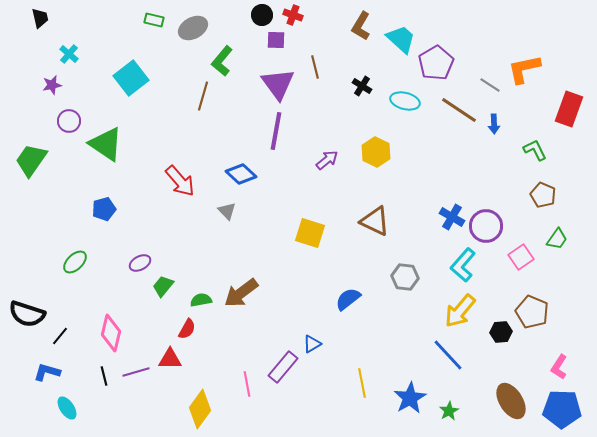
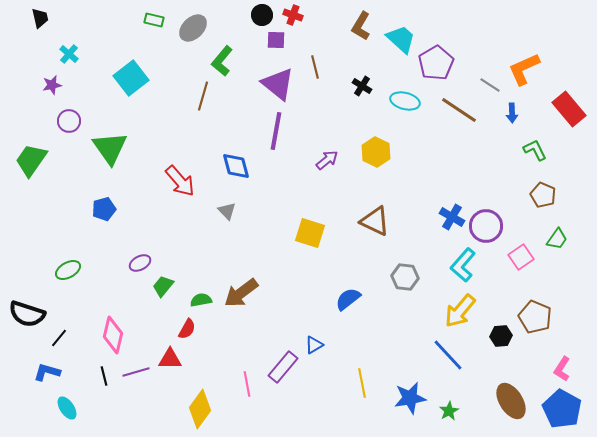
gray ellipse at (193, 28): rotated 16 degrees counterclockwise
orange L-shape at (524, 69): rotated 12 degrees counterclockwise
purple triangle at (278, 84): rotated 15 degrees counterclockwise
red rectangle at (569, 109): rotated 60 degrees counterclockwise
blue arrow at (494, 124): moved 18 px right, 11 px up
green triangle at (106, 144): moved 4 px right, 4 px down; rotated 21 degrees clockwise
blue diamond at (241, 174): moved 5 px left, 8 px up; rotated 32 degrees clockwise
green ellipse at (75, 262): moved 7 px left, 8 px down; rotated 15 degrees clockwise
brown pentagon at (532, 312): moved 3 px right, 5 px down
black hexagon at (501, 332): moved 4 px down
pink diamond at (111, 333): moved 2 px right, 2 px down
black line at (60, 336): moved 1 px left, 2 px down
blue triangle at (312, 344): moved 2 px right, 1 px down
pink L-shape at (559, 367): moved 3 px right, 2 px down
blue star at (410, 398): rotated 20 degrees clockwise
blue pentagon at (562, 409): rotated 27 degrees clockwise
